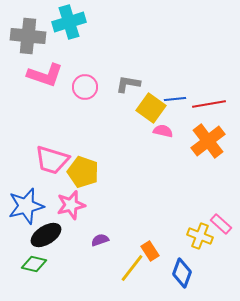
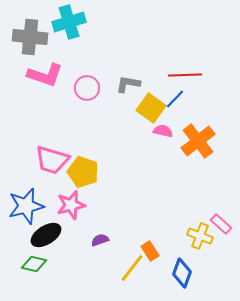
gray cross: moved 2 px right, 1 px down
pink circle: moved 2 px right, 1 px down
blue line: rotated 40 degrees counterclockwise
red line: moved 24 px left, 29 px up; rotated 8 degrees clockwise
orange cross: moved 10 px left
